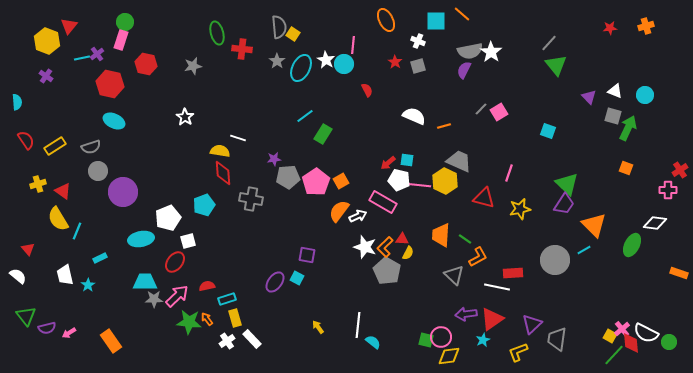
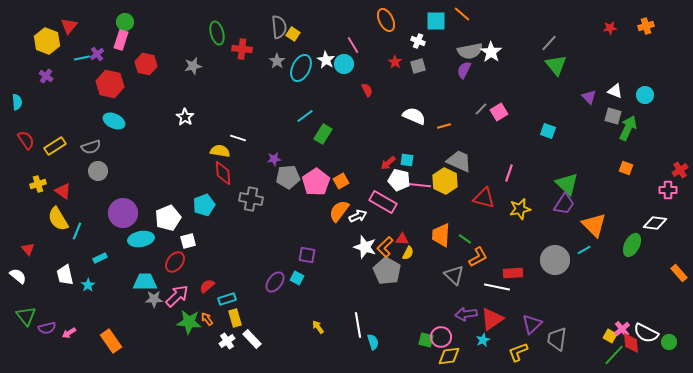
pink line at (353, 45): rotated 36 degrees counterclockwise
purple circle at (123, 192): moved 21 px down
orange rectangle at (679, 273): rotated 30 degrees clockwise
red semicircle at (207, 286): rotated 28 degrees counterclockwise
white line at (358, 325): rotated 15 degrees counterclockwise
cyan semicircle at (373, 342): rotated 35 degrees clockwise
